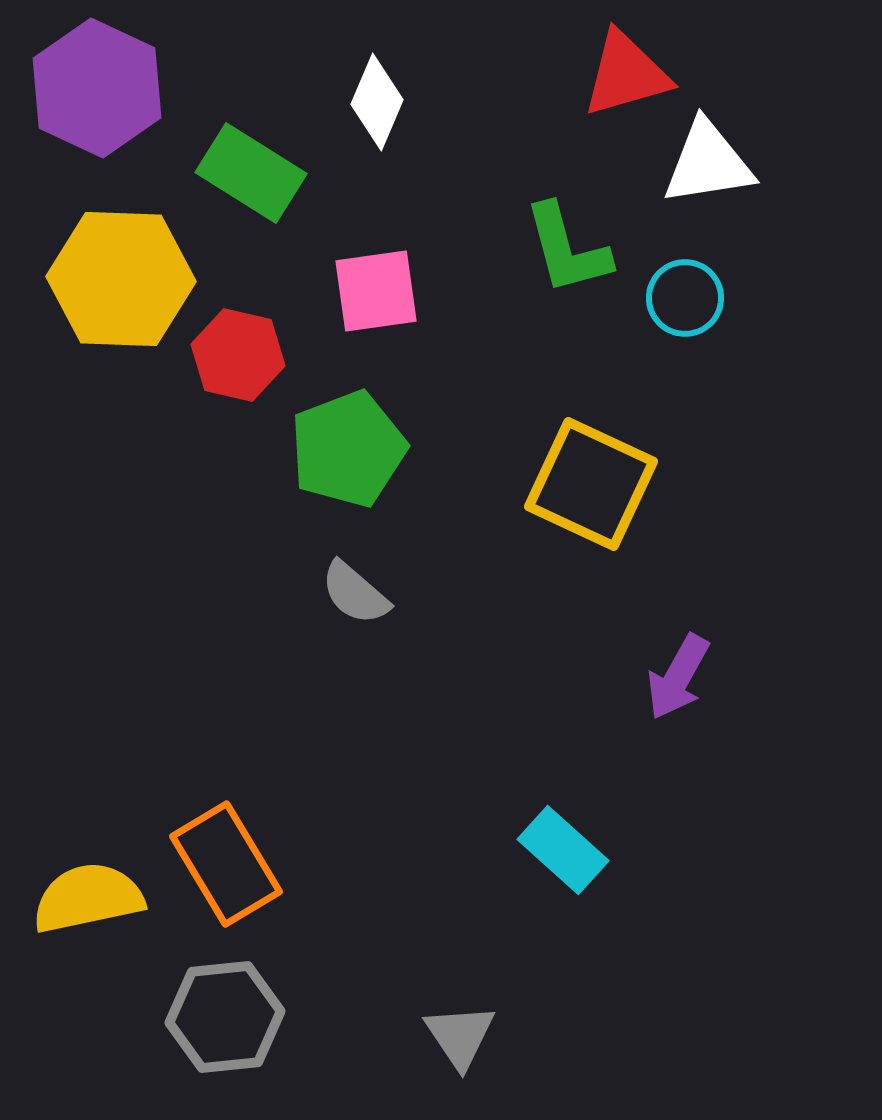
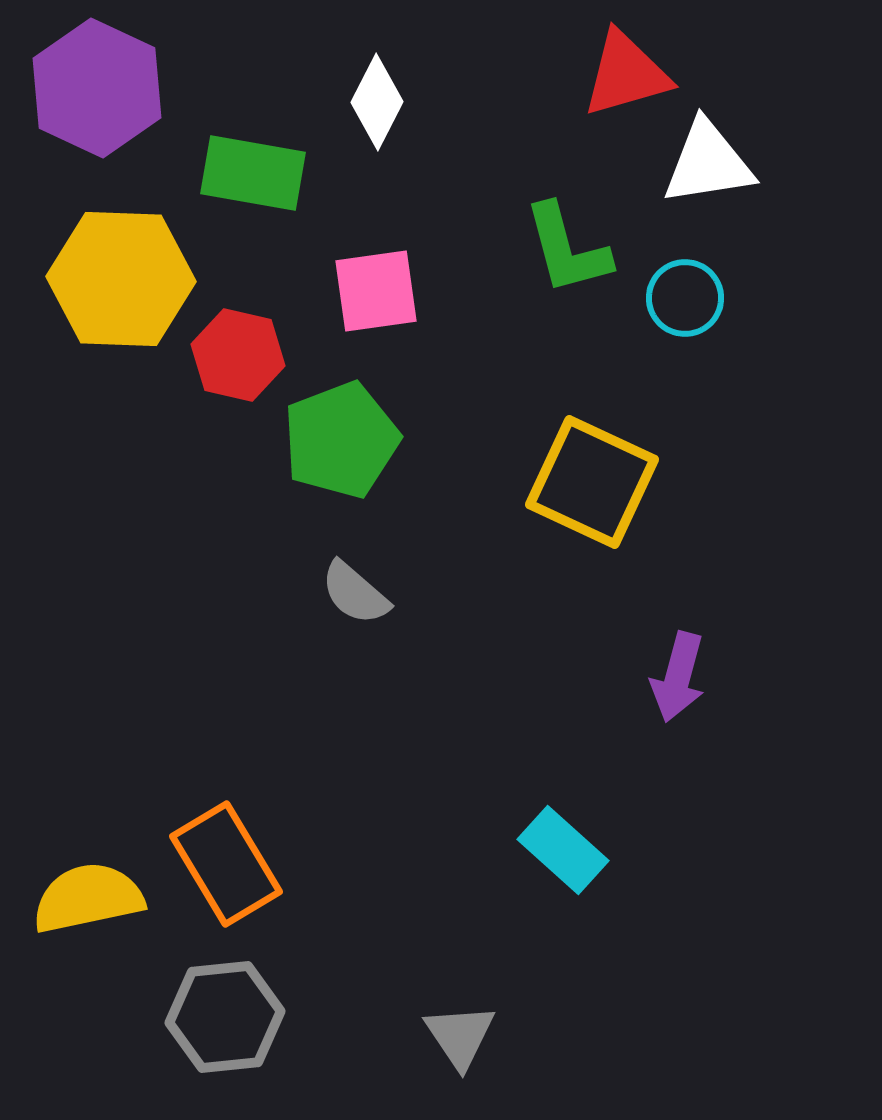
white diamond: rotated 4 degrees clockwise
green rectangle: moved 2 px right; rotated 22 degrees counterclockwise
green pentagon: moved 7 px left, 9 px up
yellow square: moved 1 px right, 2 px up
purple arrow: rotated 14 degrees counterclockwise
